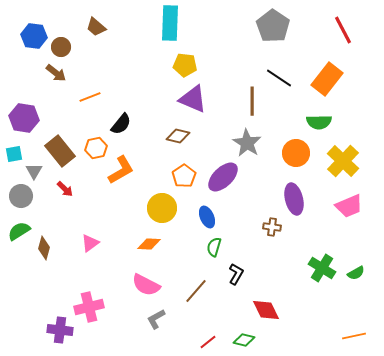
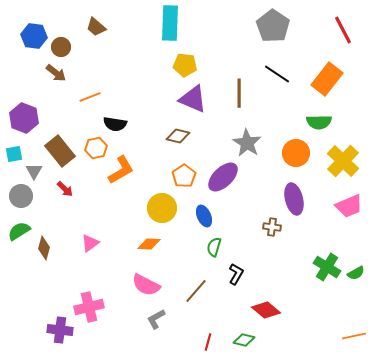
black line at (279, 78): moved 2 px left, 4 px up
brown line at (252, 101): moved 13 px left, 8 px up
purple hexagon at (24, 118): rotated 12 degrees clockwise
black semicircle at (121, 124): moved 6 px left; rotated 60 degrees clockwise
blue ellipse at (207, 217): moved 3 px left, 1 px up
green cross at (322, 268): moved 5 px right, 1 px up
red diamond at (266, 310): rotated 24 degrees counterclockwise
red line at (208, 342): rotated 36 degrees counterclockwise
